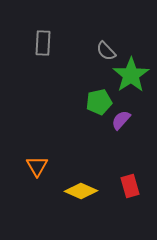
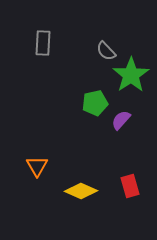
green pentagon: moved 4 px left, 1 px down
